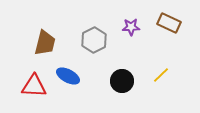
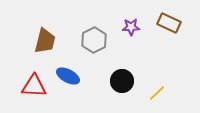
brown trapezoid: moved 2 px up
yellow line: moved 4 px left, 18 px down
